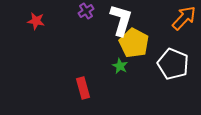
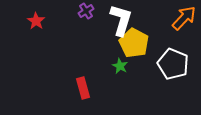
red star: rotated 24 degrees clockwise
